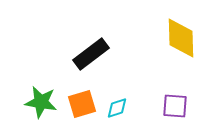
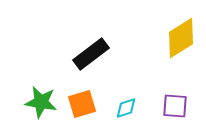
yellow diamond: rotated 60 degrees clockwise
cyan diamond: moved 9 px right
